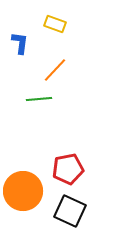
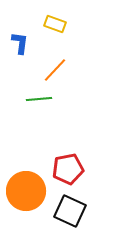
orange circle: moved 3 px right
